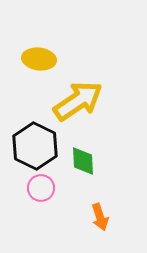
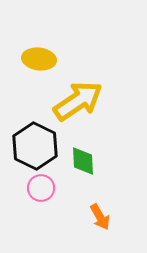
orange arrow: rotated 12 degrees counterclockwise
